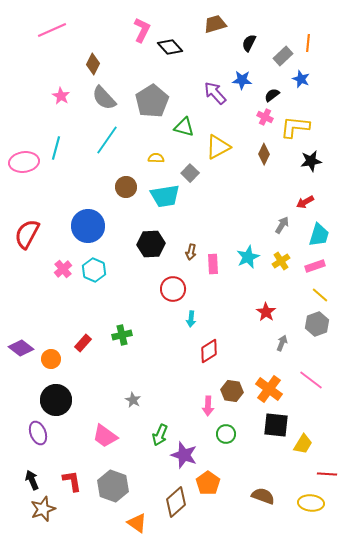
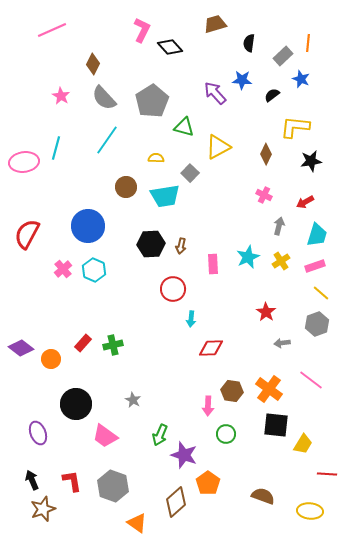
black semicircle at (249, 43): rotated 18 degrees counterclockwise
pink cross at (265, 117): moved 1 px left, 78 px down
brown diamond at (264, 154): moved 2 px right
gray arrow at (282, 225): moved 3 px left, 1 px down; rotated 18 degrees counterclockwise
cyan trapezoid at (319, 235): moved 2 px left
brown arrow at (191, 252): moved 10 px left, 6 px up
yellow line at (320, 295): moved 1 px right, 2 px up
green cross at (122, 335): moved 9 px left, 10 px down
gray arrow at (282, 343): rotated 119 degrees counterclockwise
red diamond at (209, 351): moved 2 px right, 3 px up; rotated 30 degrees clockwise
black circle at (56, 400): moved 20 px right, 4 px down
yellow ellipse at (311, 503): moved 1 px left, 8 px down
